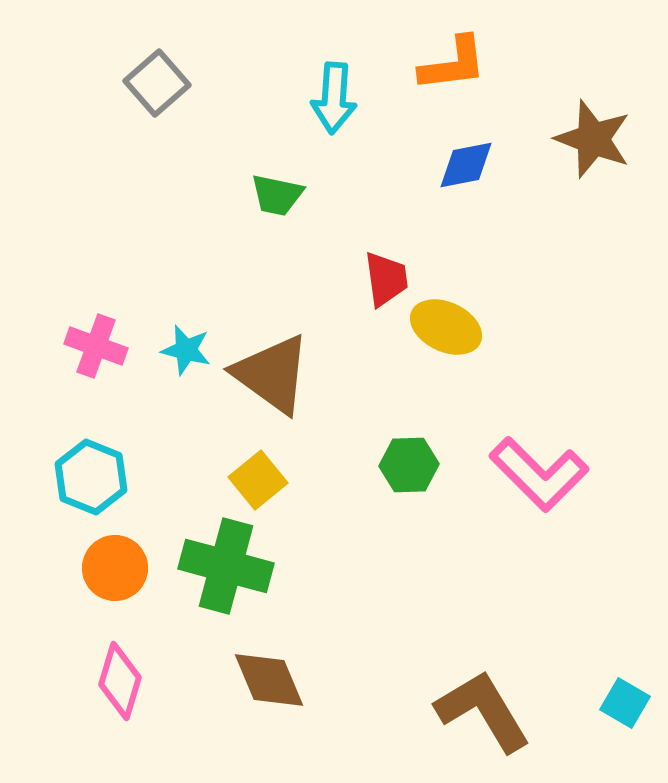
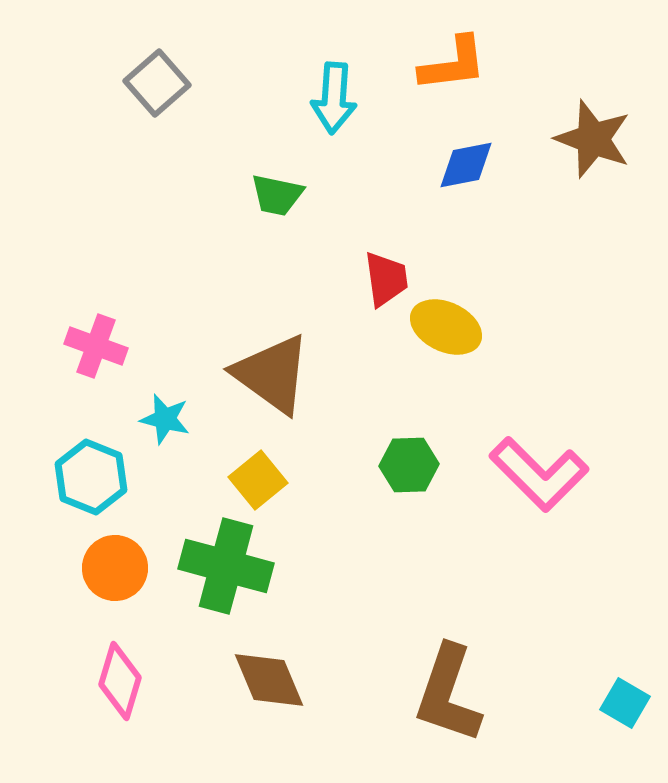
cyan star: moved 21 px left, 69 px down
brown L-shape: moved 35 px left, 17 px up; rotated 130 degrees counterclockwise
